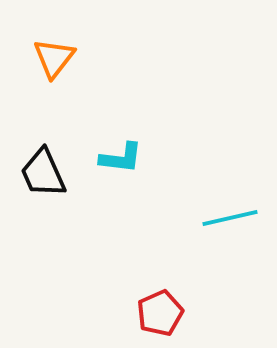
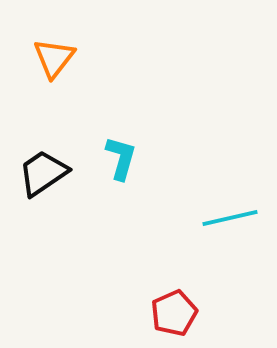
cyan L-shape: rotated 81 degrees counterclockwise
black trapezoid: rotated 80 degrees clockwise
red pentagon: moved 14 px right
